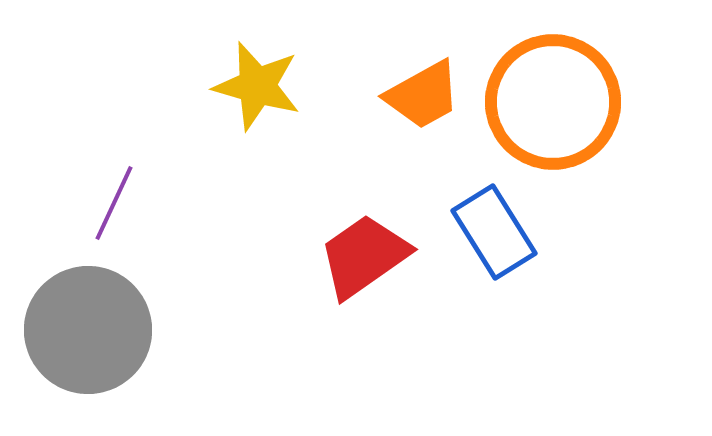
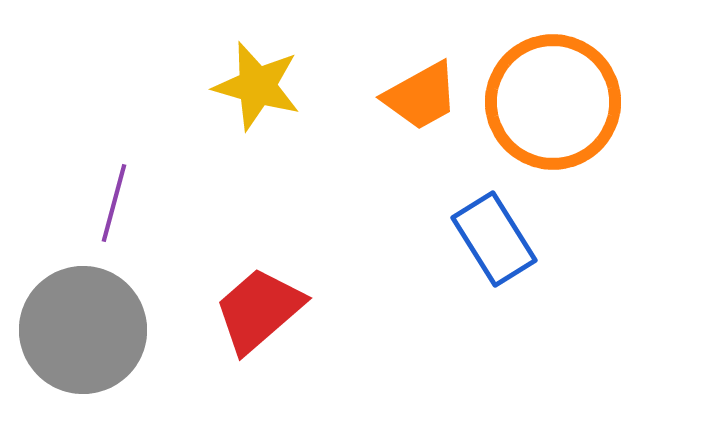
orange trapezoid: moved 2 px left, 1 px down
purple line: rotated 10 degrees counterclockwise
blue rectangle: moved 7 px down
red trapezoid: moved 105 px left, 54 px down; rotated 6 degrees counterclockwise
gray circle: moved 5 px left
